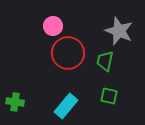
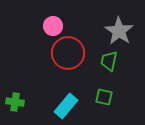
gray star: rotated 12 degrees clockwise
green trapezoid: moved 4 px right
green square: moved 5 px left, 1 px down
